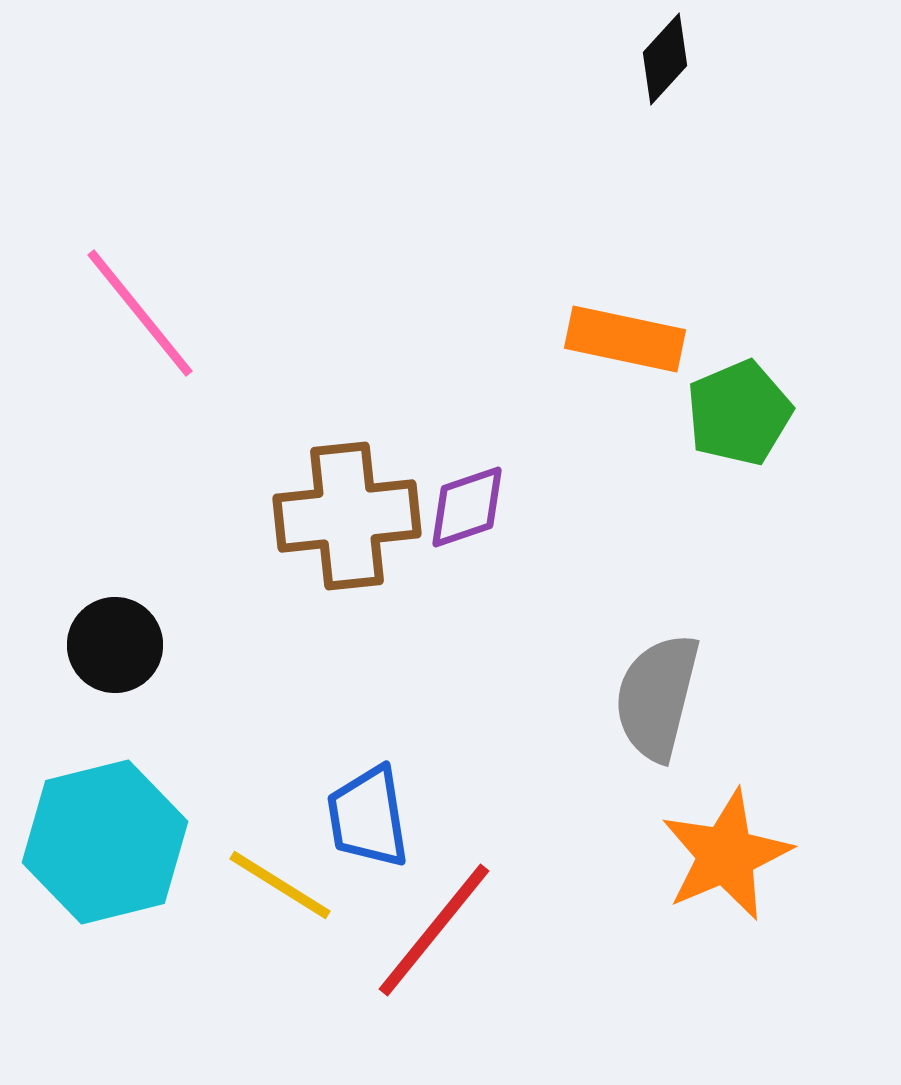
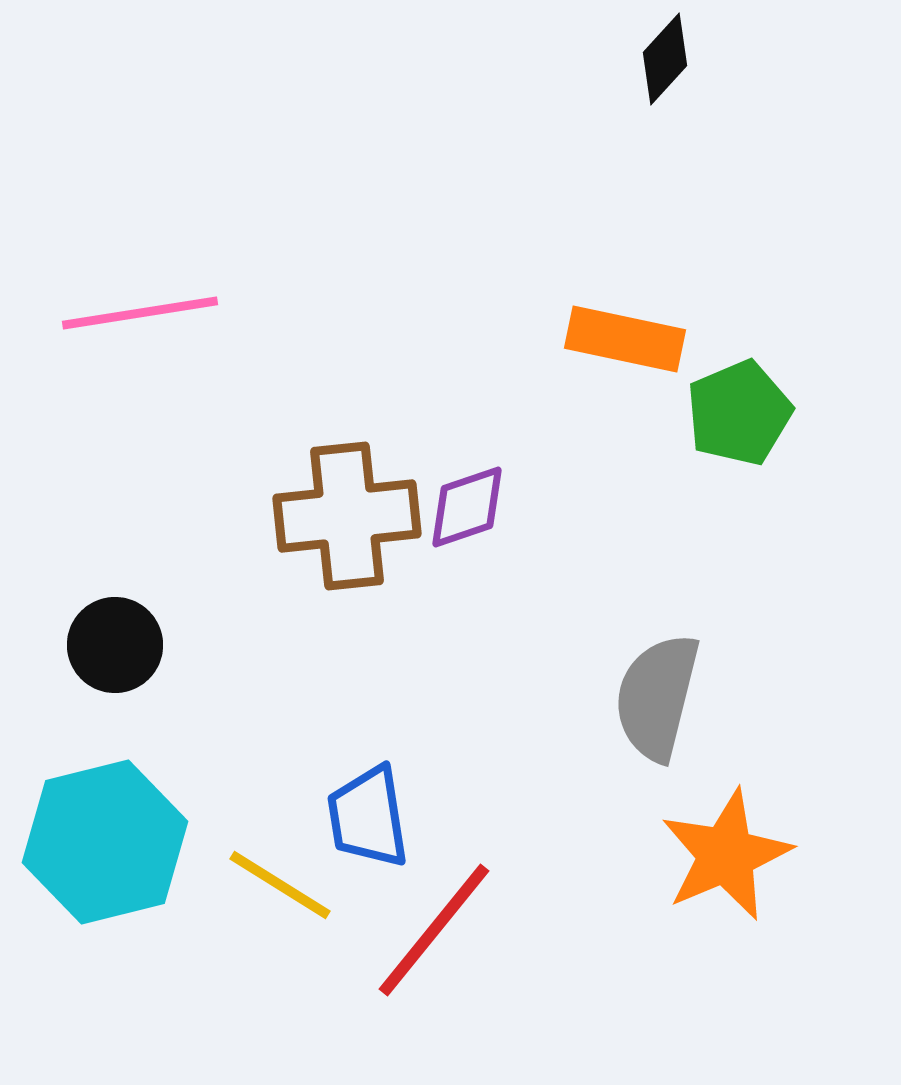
pink line: rotated 60 degrees counterclockwise
